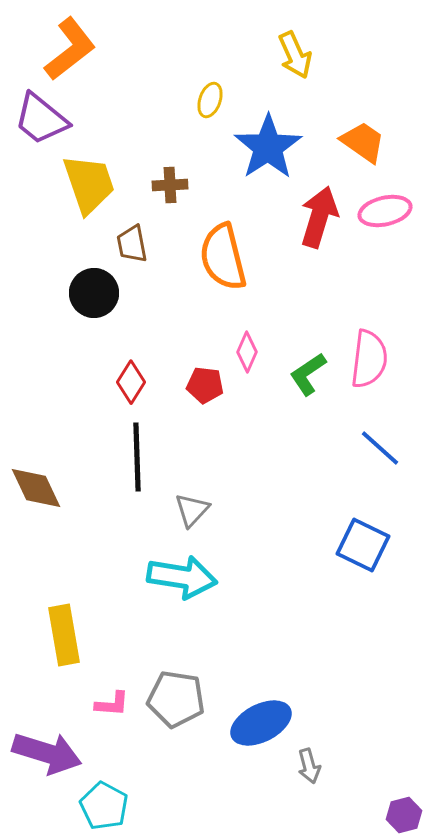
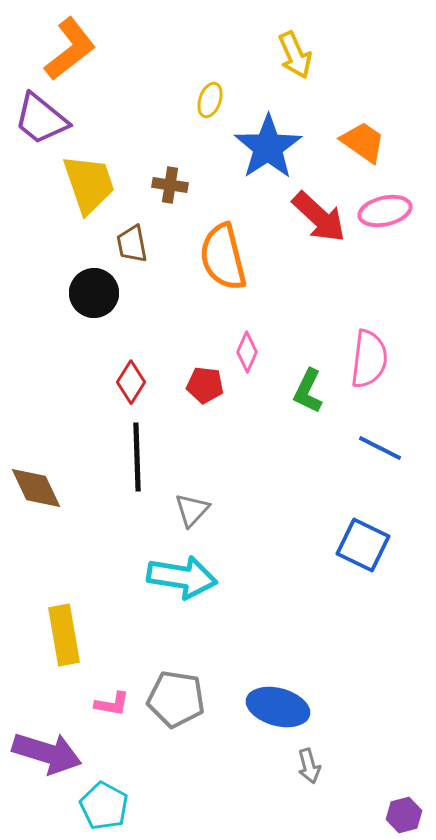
brown cross: rotated 12 degrees clockwise
red arrow: rotated 116 degrees clockwise
green L-shape: moved 17 px down; rotated 30 degrees counterclockwise
blue line: rotated 15 degrees counterclockwise
pink L-shape: rotated 6 degrees clockwise
blue ellipse: moved 17 px right, 16 px up; rotated 42 degrees clockwise
